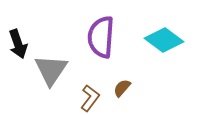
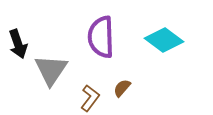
purple semicircle: rotated 6 degrees counterclockwise
